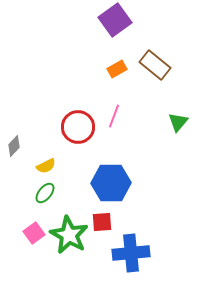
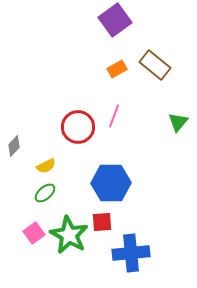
green ellipse: rotated 10 degrees clockwise
